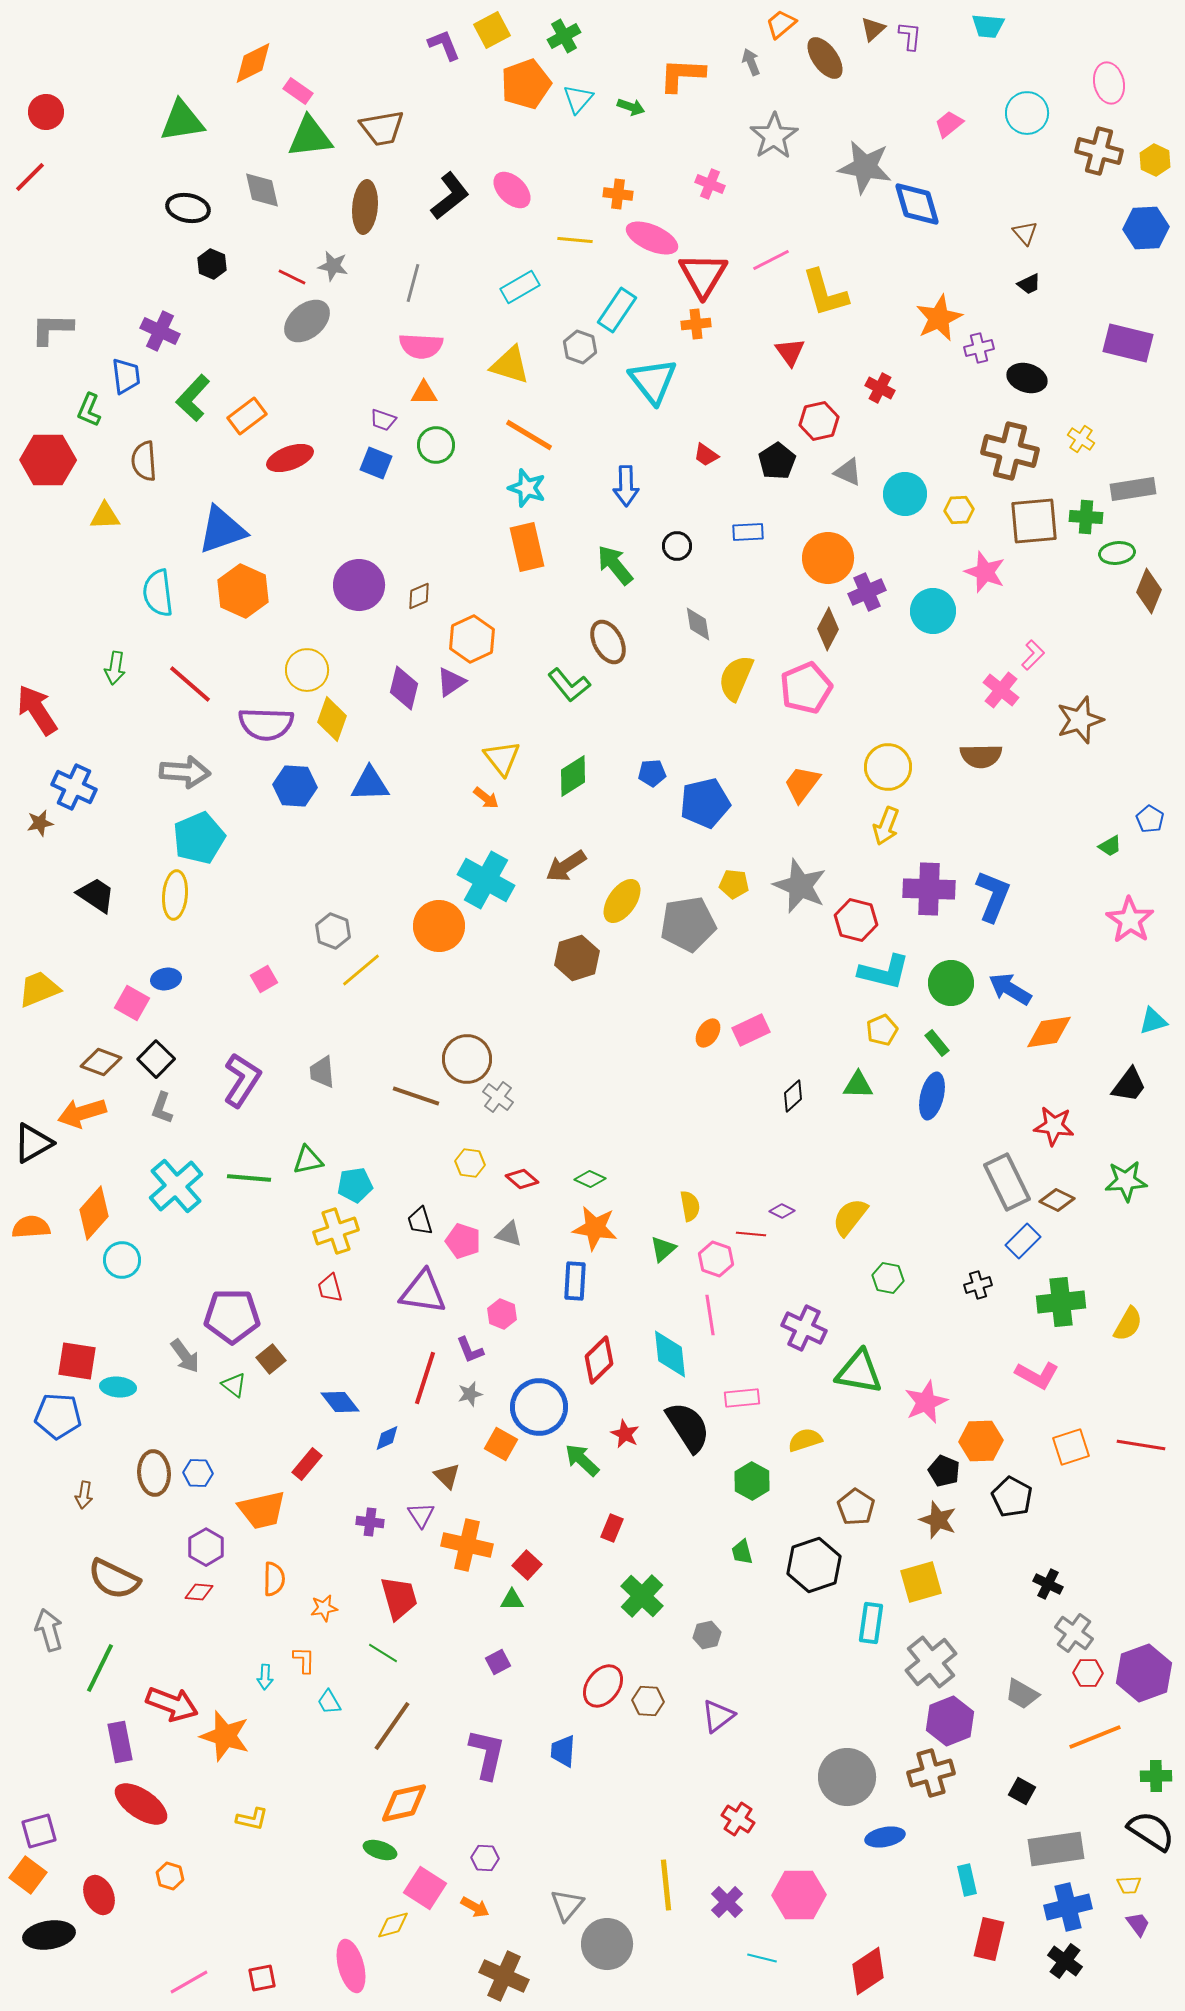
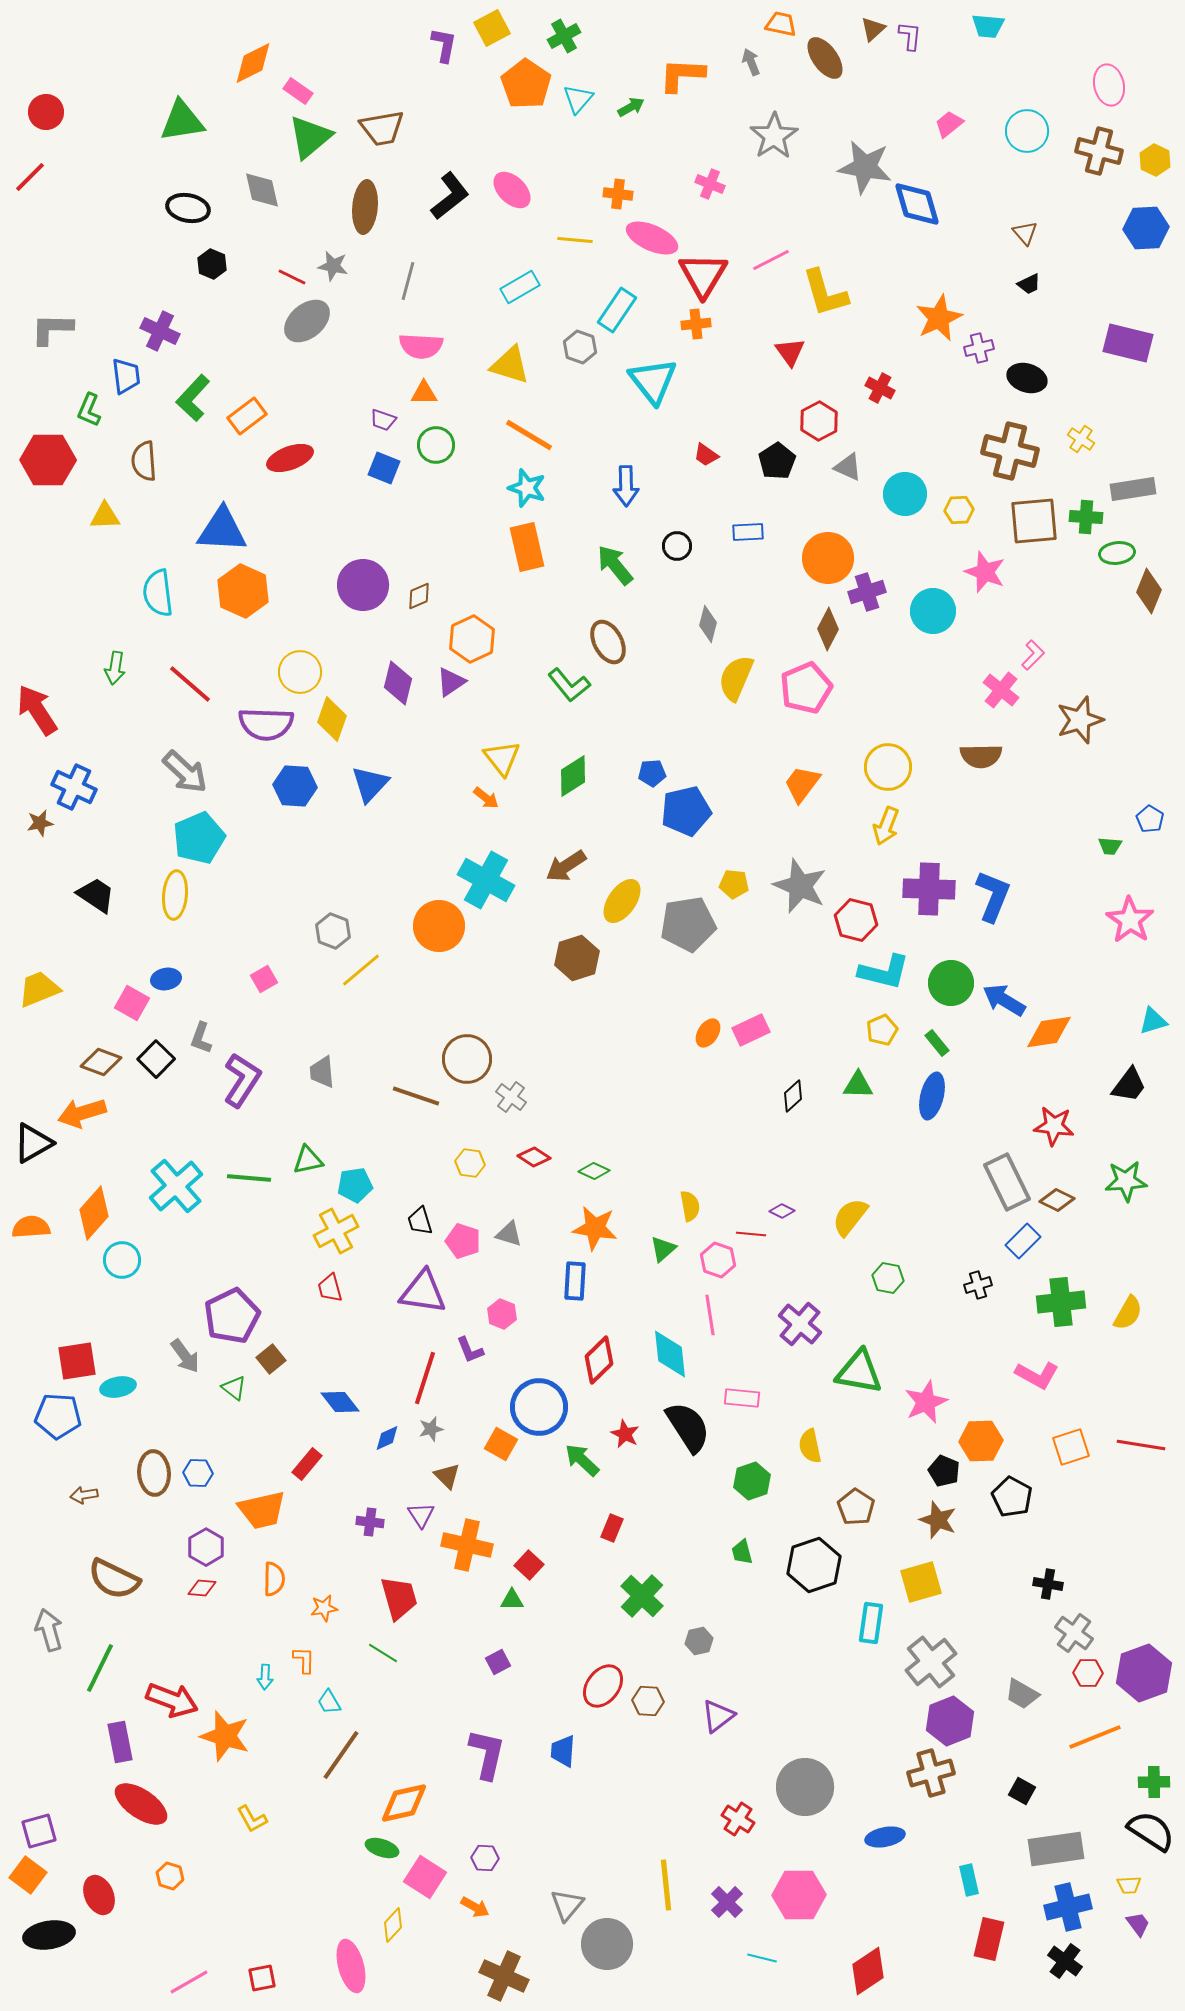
orange trapezoid at (781, 24): rotated 52 degrees clockwise
yellow square at (492, 30): moved 2 px up
purple L-shape at (444, 45): rotated 33 degrees clockwise
pink ellipse at (1109, 83): moved 2 px down
orange pentagon at (526, 84): rotated 18 degrees counterclockwise
green arrow at (631, 107): rotated 48 degrees counterclockwise
cyan circle at (1027, 113): moved 18 px down
green triangle at (310, 137): rotated 33 degrees counterclockwise
gray line at (413, 283): moved 5 px left, 2 px up
red hexagon at (819, 421): rotated 15 degrees counterclockwise
blue square at (376, 463): moved 8 px right, 5 px down
gray triangle at (848, 472): moved 5 px up
blue triangle at (222, 530): rotated 22 degrees clockwise
purple circle at (359, 585): moved 4 px right
purple cross at (867, 592): rotated 6 degrees clockwise
gray diamond at (698, 624): moved 10 px right; rotated 24 degrees clockwise
yellow circle at (307, 670): moved 7 px left, 2 px down
purple diamond at (404, 688): moved 6 px left, 5 px up
gray arrow at (185, 772): rotated 39 degrees clockwise
blue triangle at (370, 784): rotated 45 degrees counterclockwise
blue pentagon at (705, 803): moved 19 px left, 8 px down
green trapezoid at (1110, 846): rotated 35 degrees clockwise
blue arrow at (1010, 989): moved 6 px left, 11 px down
gray cross at (498, 1097): moved 13 px right
gray L-shape at (162, 1108): moved 39 px right, 70 px up
red diamond at (522, 1179): moved 12 px right, 22 px up; rotated 8 degrees counterclockwise
green diamond at (590, 1179): moved 4 px right, 8 px up
yellow cross at (336, 1231): rotated 9 degrees counterclockwise
pink hexagon at (716, 1259): moved 2 px right, 1 px down
purple pentagon at (232, 1316): rotated 26 degrees counterclockwise
yellow semicircle at (1128, 1324): moved 11 px up
purple cross at (804, 1328): moved 4 px left, 4 px up; rotated 15 degrees clockwise
red square at (77, 1361): rotated 18 degrees counterclockwise
green triangle at (234, 1385): moved 3 px down
cyan ellipse at (118, 1387): rotated 16 degrees counterclockwise
gray star at (470, 1394): moved 39 px left, 35 px down
pink rectangle at (742, 1398): rotated 12 degrees clockwise
yellow semicircle at (805, 1440): moved 5 px right, 6 px down; rotated 84 degrees counterclockwise
green hexagon at (752, 1481): rotated 12 degrees clockwise
brown arrow at (84, 1495): rotated 72 degrees clockwise
red square at (527, 1565): moved 2 px right
black cross at (1048, 1584): rotated 16 degrees counterclockwise
red diamond at (199, 1592): moved 3 px right, 4 px up
gray hexagon at (707, 1635): moved 8 px left, 6 px down
red arrow at (172, 1704): moved 4 px up
brown line at (392, 1726): moved 51 px left, 29 px down
green cross at (1156, 1776): moved 2 px left, 6 px down
gray circle at (847, 1777): moved 42 px left, 10 px down
yellow L-shape at (252, 1819): rotated 48 degrees clockwise
green ellipse at (380, 1850): moved 2 px right, 2 px up
cyan rectangle at (967, 1880): moved 2 px right
pink square at (425, 1888): moved 11 px up
yellow diamond at (393, 1925): rotated 32 degrees counterclockwise
